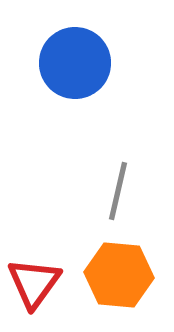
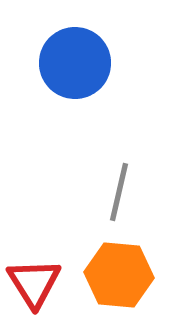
gray line: moved 1 px right, 1 px down
red triangle: rotated 8 degrees counterclockwise
